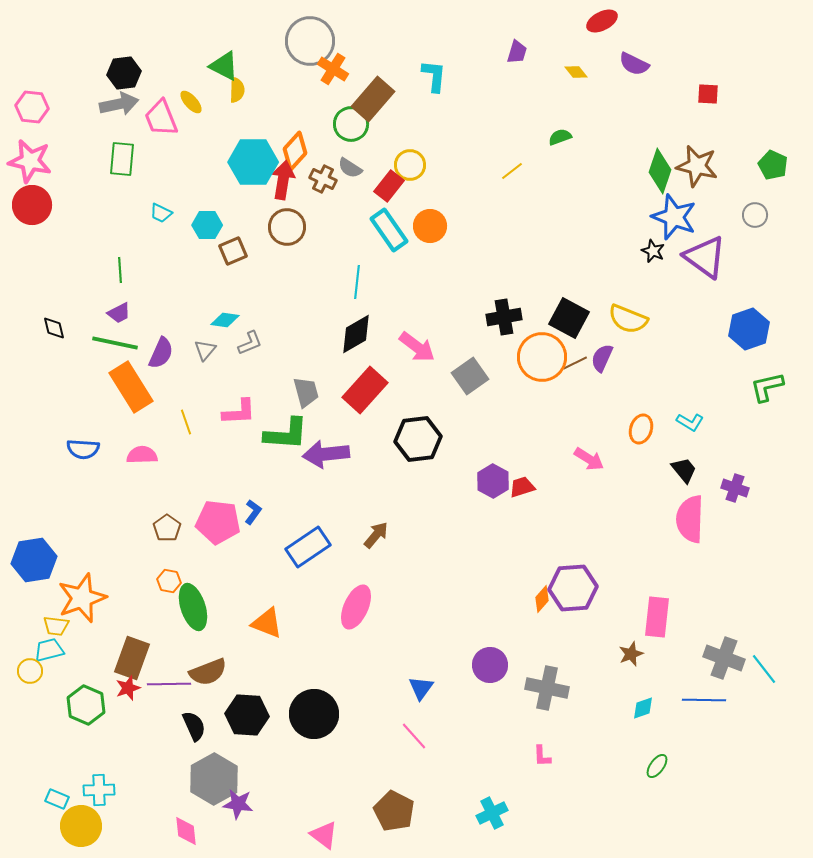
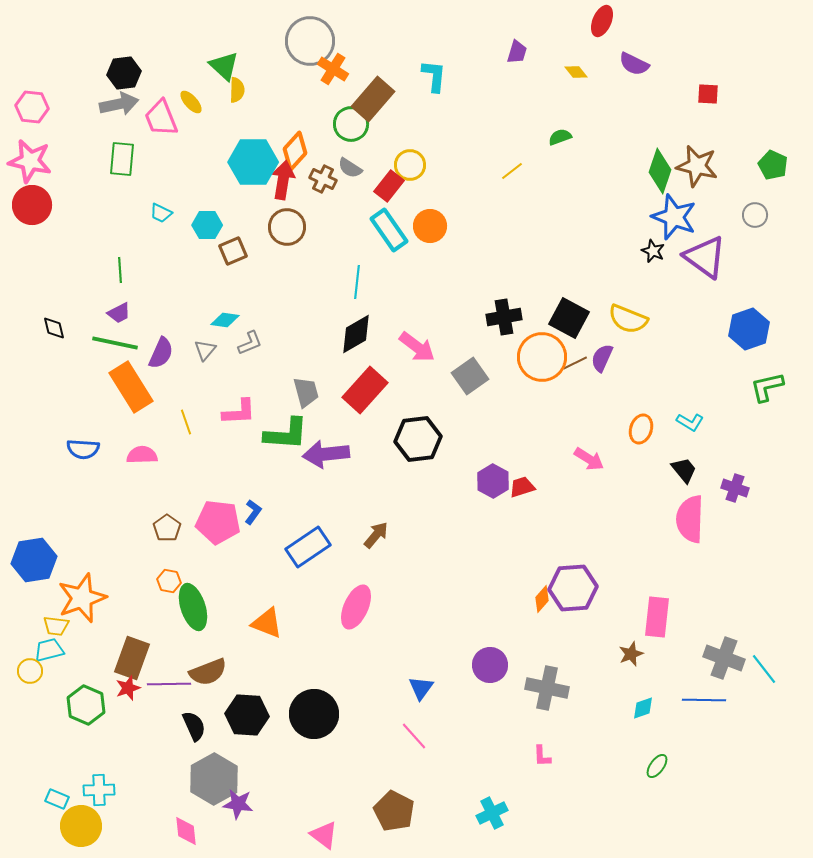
red ellipse at (602, 21): rotated 40 degrees counterclockwise
green triangle at (224, 66): rotated 16 degrees clockwise
